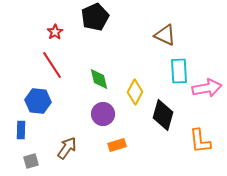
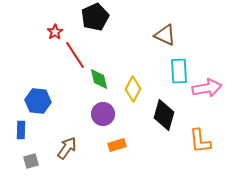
red line: moved 23 px right, 10 px up
yellow diamond: moved 2 px left, 3 px up
black diamond: moved 1 px right
